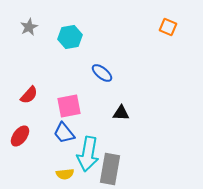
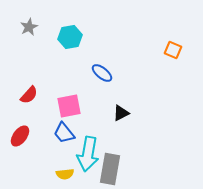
orange square: moved 5 px right, 23 px down
black triangle: rotated 30 degrees counterclockwise
